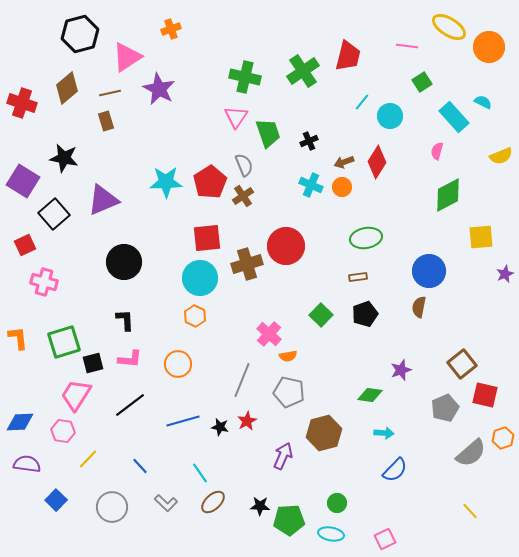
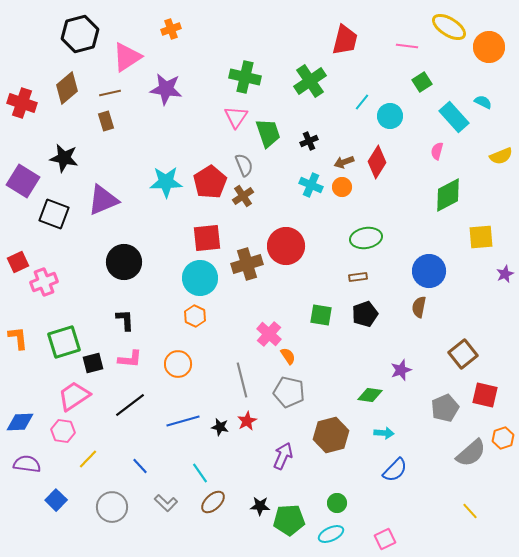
red trapezoid at (348, 56): moved 3 px left, 16 px up
green cross at (303, 71): moved 7 px right, 10 px down
purple star at (159, 89): moved 7 px right; rotated 20 degrees counterclockwise
black square at (54, 214): rotated 28 degrees counterclockwise
red square at (25, 245): moved 7 px left, 17 px down
pink cross at (44, 282): rotated 36 degrees counterclockwise
green square at (321, 315): rotated 35 degrees counterclockwise
orange semicircle at (288, 356): rotated 114 degrees counterclockwise
brown square at (462, 364): moved 1 px right, 10 px up
gray line at (242, 380): rotated 36 degrees counterclockwise
pink trapezoid at (76, 395): moved 2 px left, 1 px down; rotated 24 degrees clockwise
brown hexagon at (324, 433): moved 7 px right, 2 px down
cyan ellipse at (331, 534): rotated 35 degrees counterclockwise
